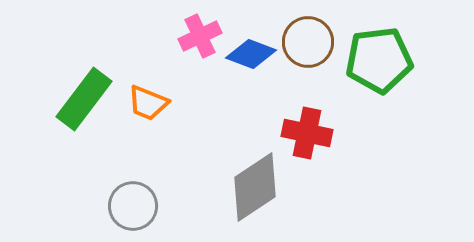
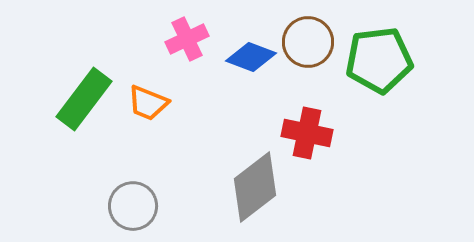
pink cross: moved 13 px left, 3 px down
blue diamond: moved 3 px down
gray diamond: rotated 4 degrees counterclockwise
